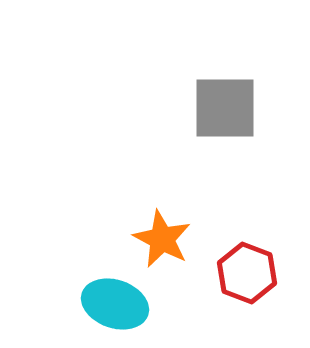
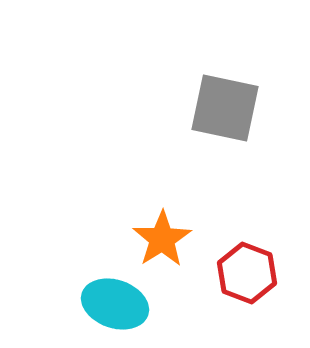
gray square: rotated 12 degrees clockwise
orange star: rotated 12 degrees clockwise
